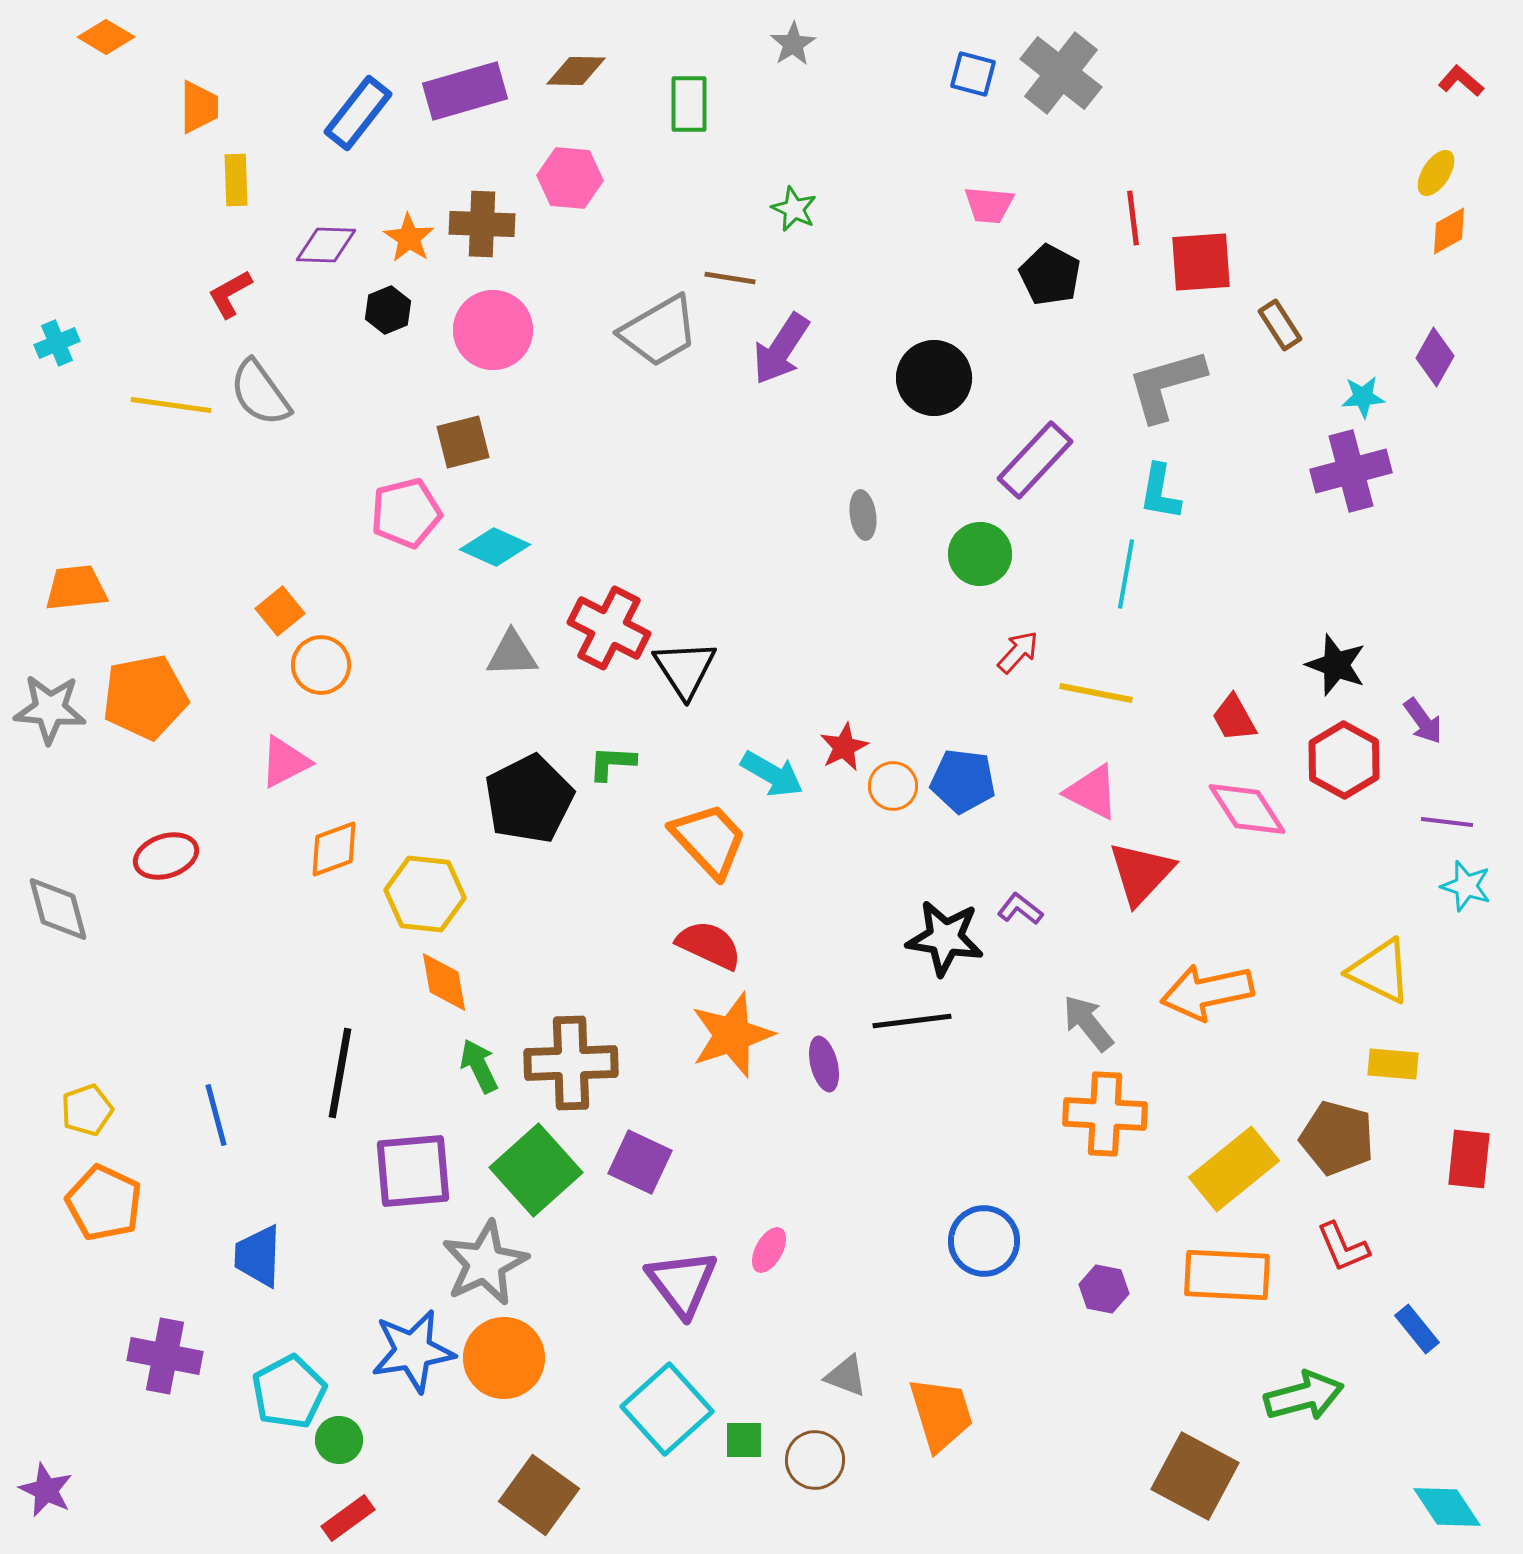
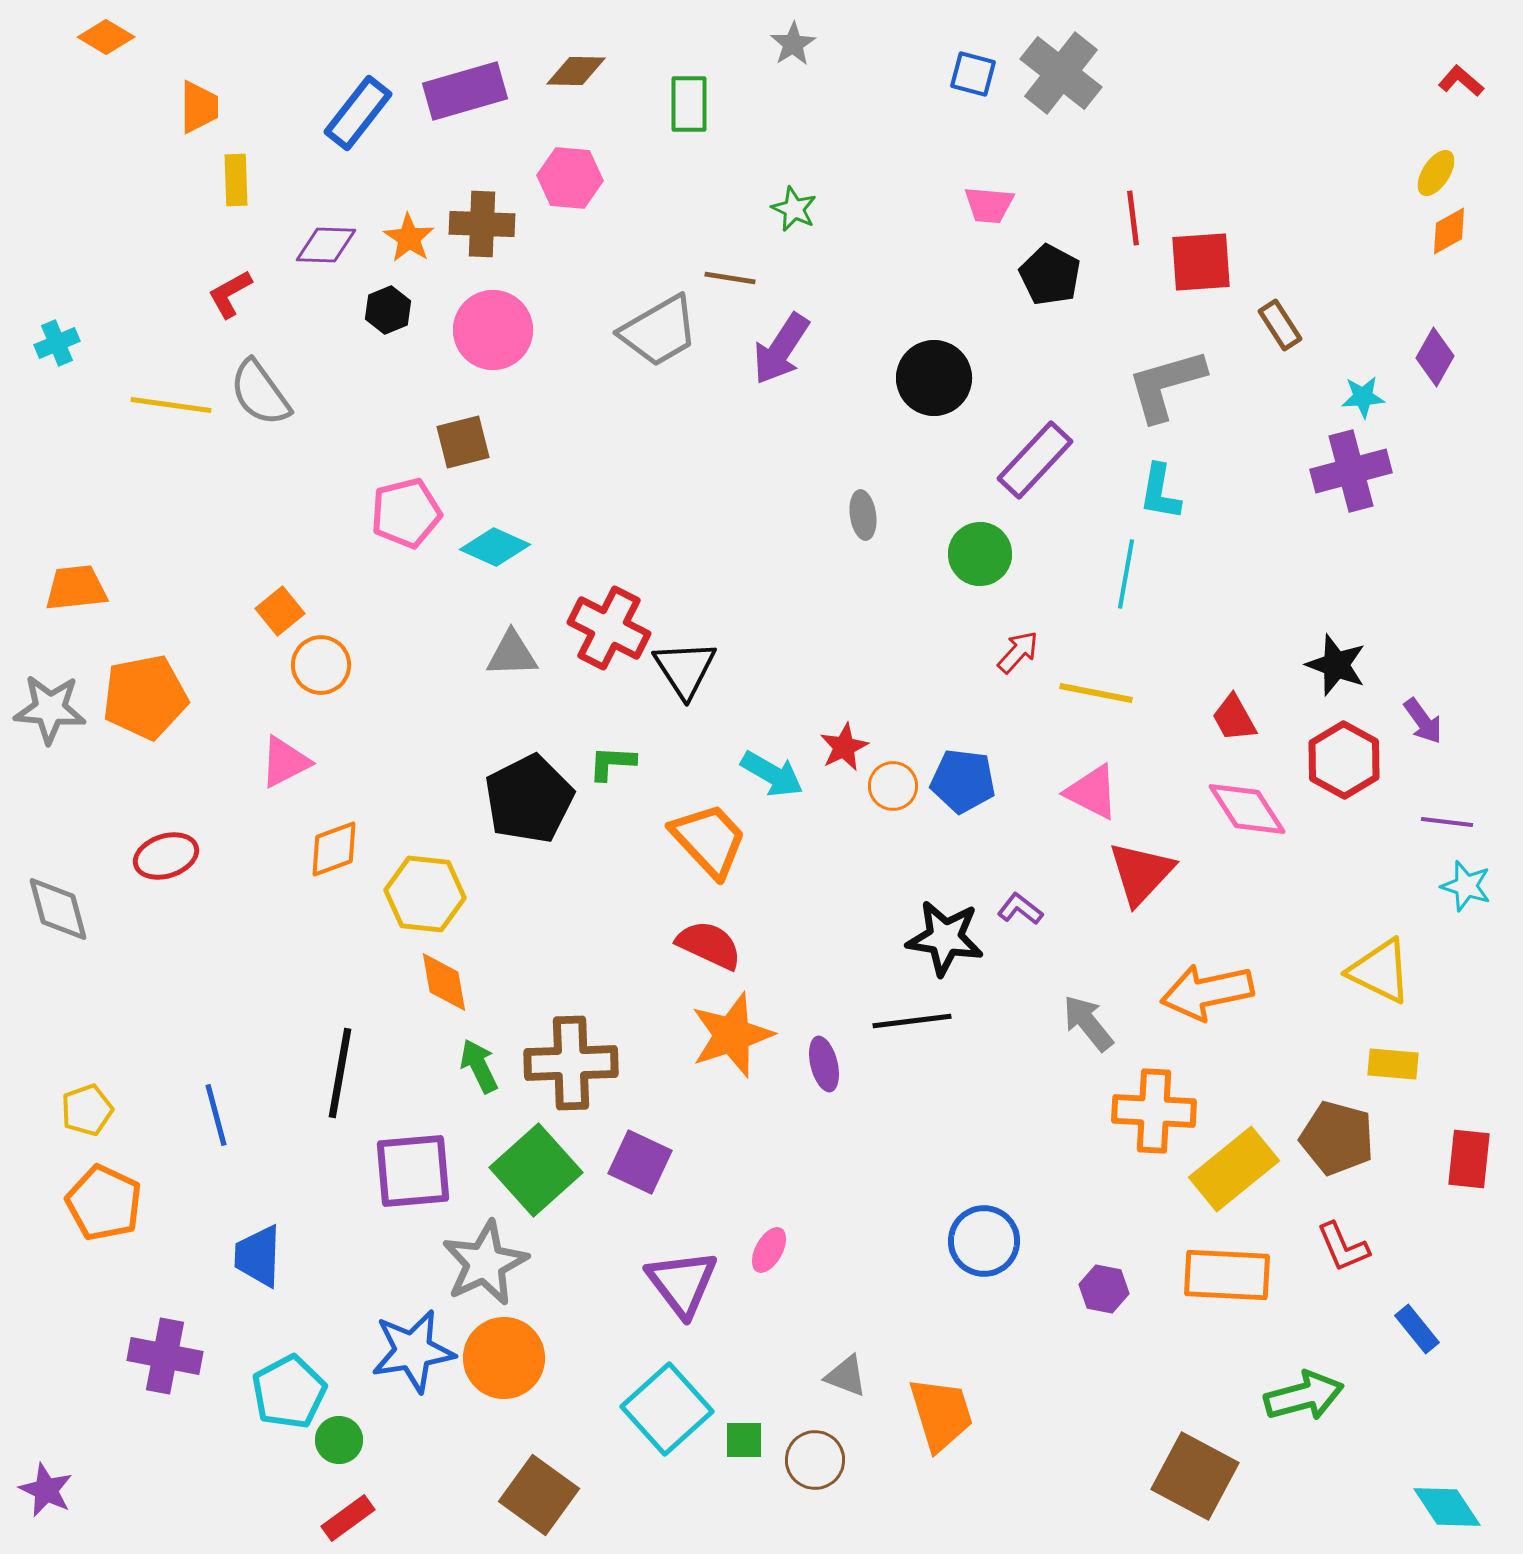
orange cross at (1105, 1114): moved 49 px right, 3 px up
